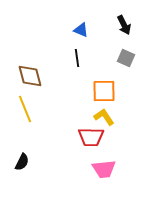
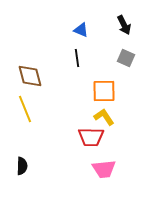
black semicircle: moved 4 px down; rotated 24 degrees counterclockwise
